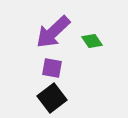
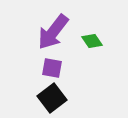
purple arrow: rotated 9 degrees counterclockwise
